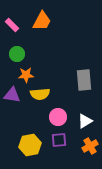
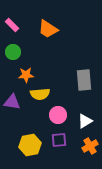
orange trapezoid: moved 6 px right, 8 px down; rotated 95 degrees clockwise
green circle: moved 4 px left, 2 px up
purple triangle: moved 7 px down
pink circle: moved 2 px up
